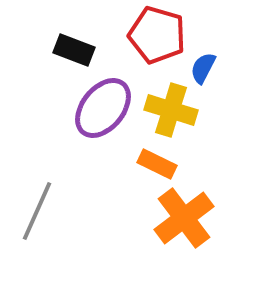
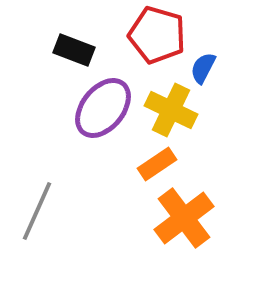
yellow cross: rotated 9 degrees clockwise
orange rectangle: rotated 60 degrees counterclockwise
